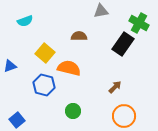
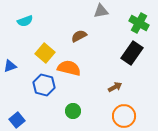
brown semicircle: rotated 28 degrees counterclockwise
black rectangle: moved 9 px right, 9 px down
brown arrow: rotated 16 degrees clockwise
